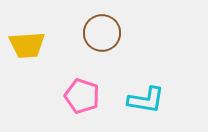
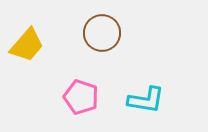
yellow trapezoid: rotated 45 degrees counterclockwise
pink pentagon: moved 1 px left, 1 px down
